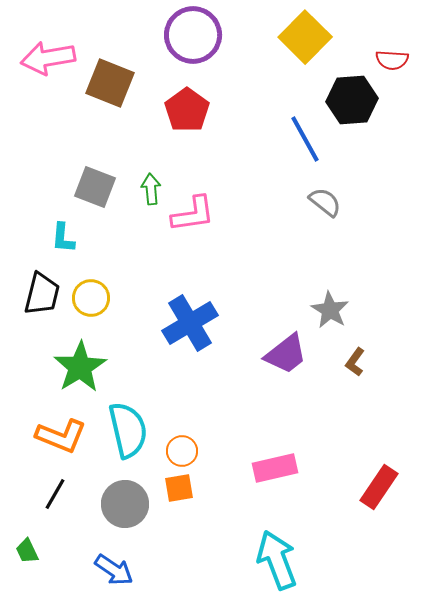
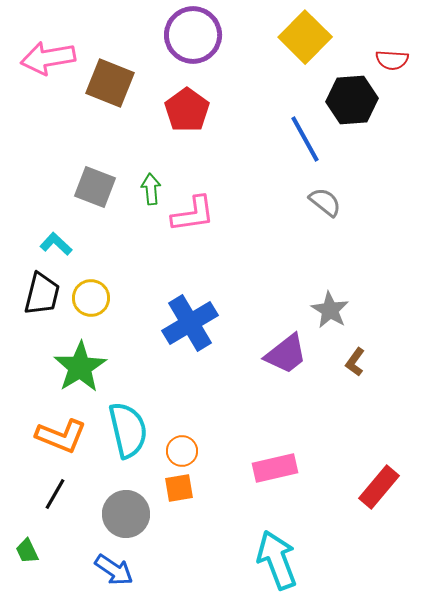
cyan L-shape: moved 7 px left, 6 px down; rotated 128 degrees clockwise
red rectangle: rotated 6 degrees clockwise
gray circle: moved 1 px right, 10 px down
